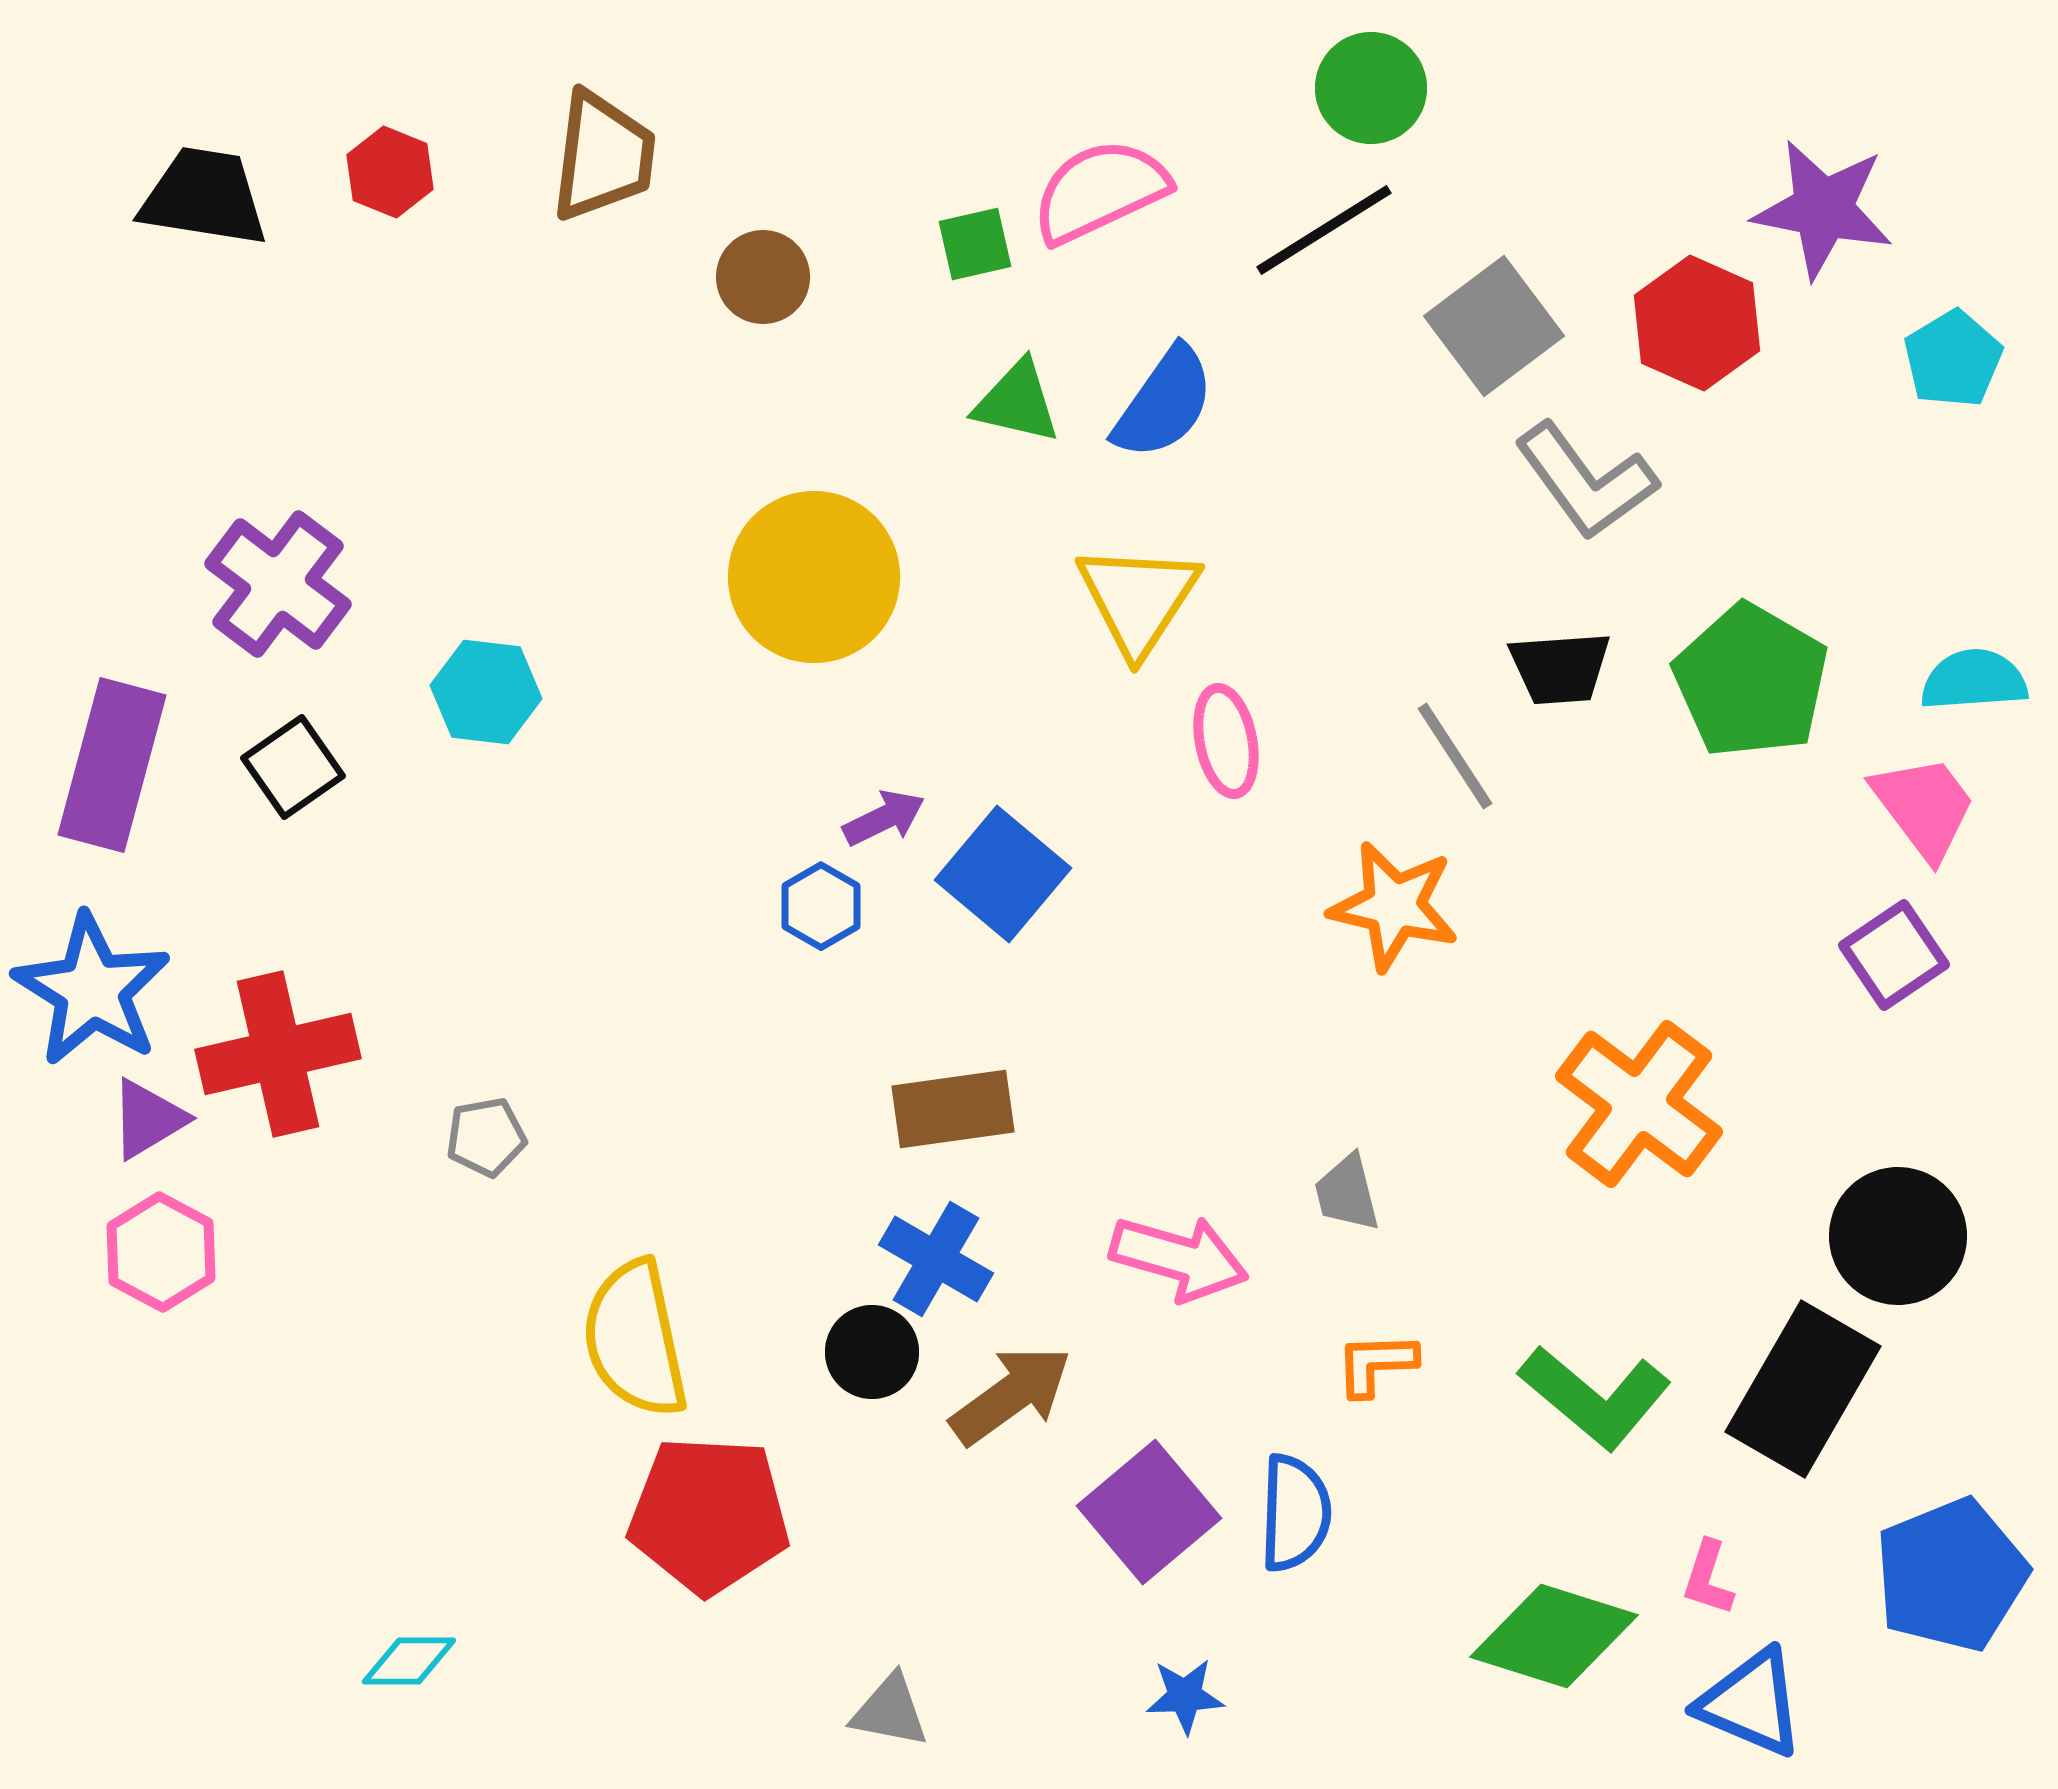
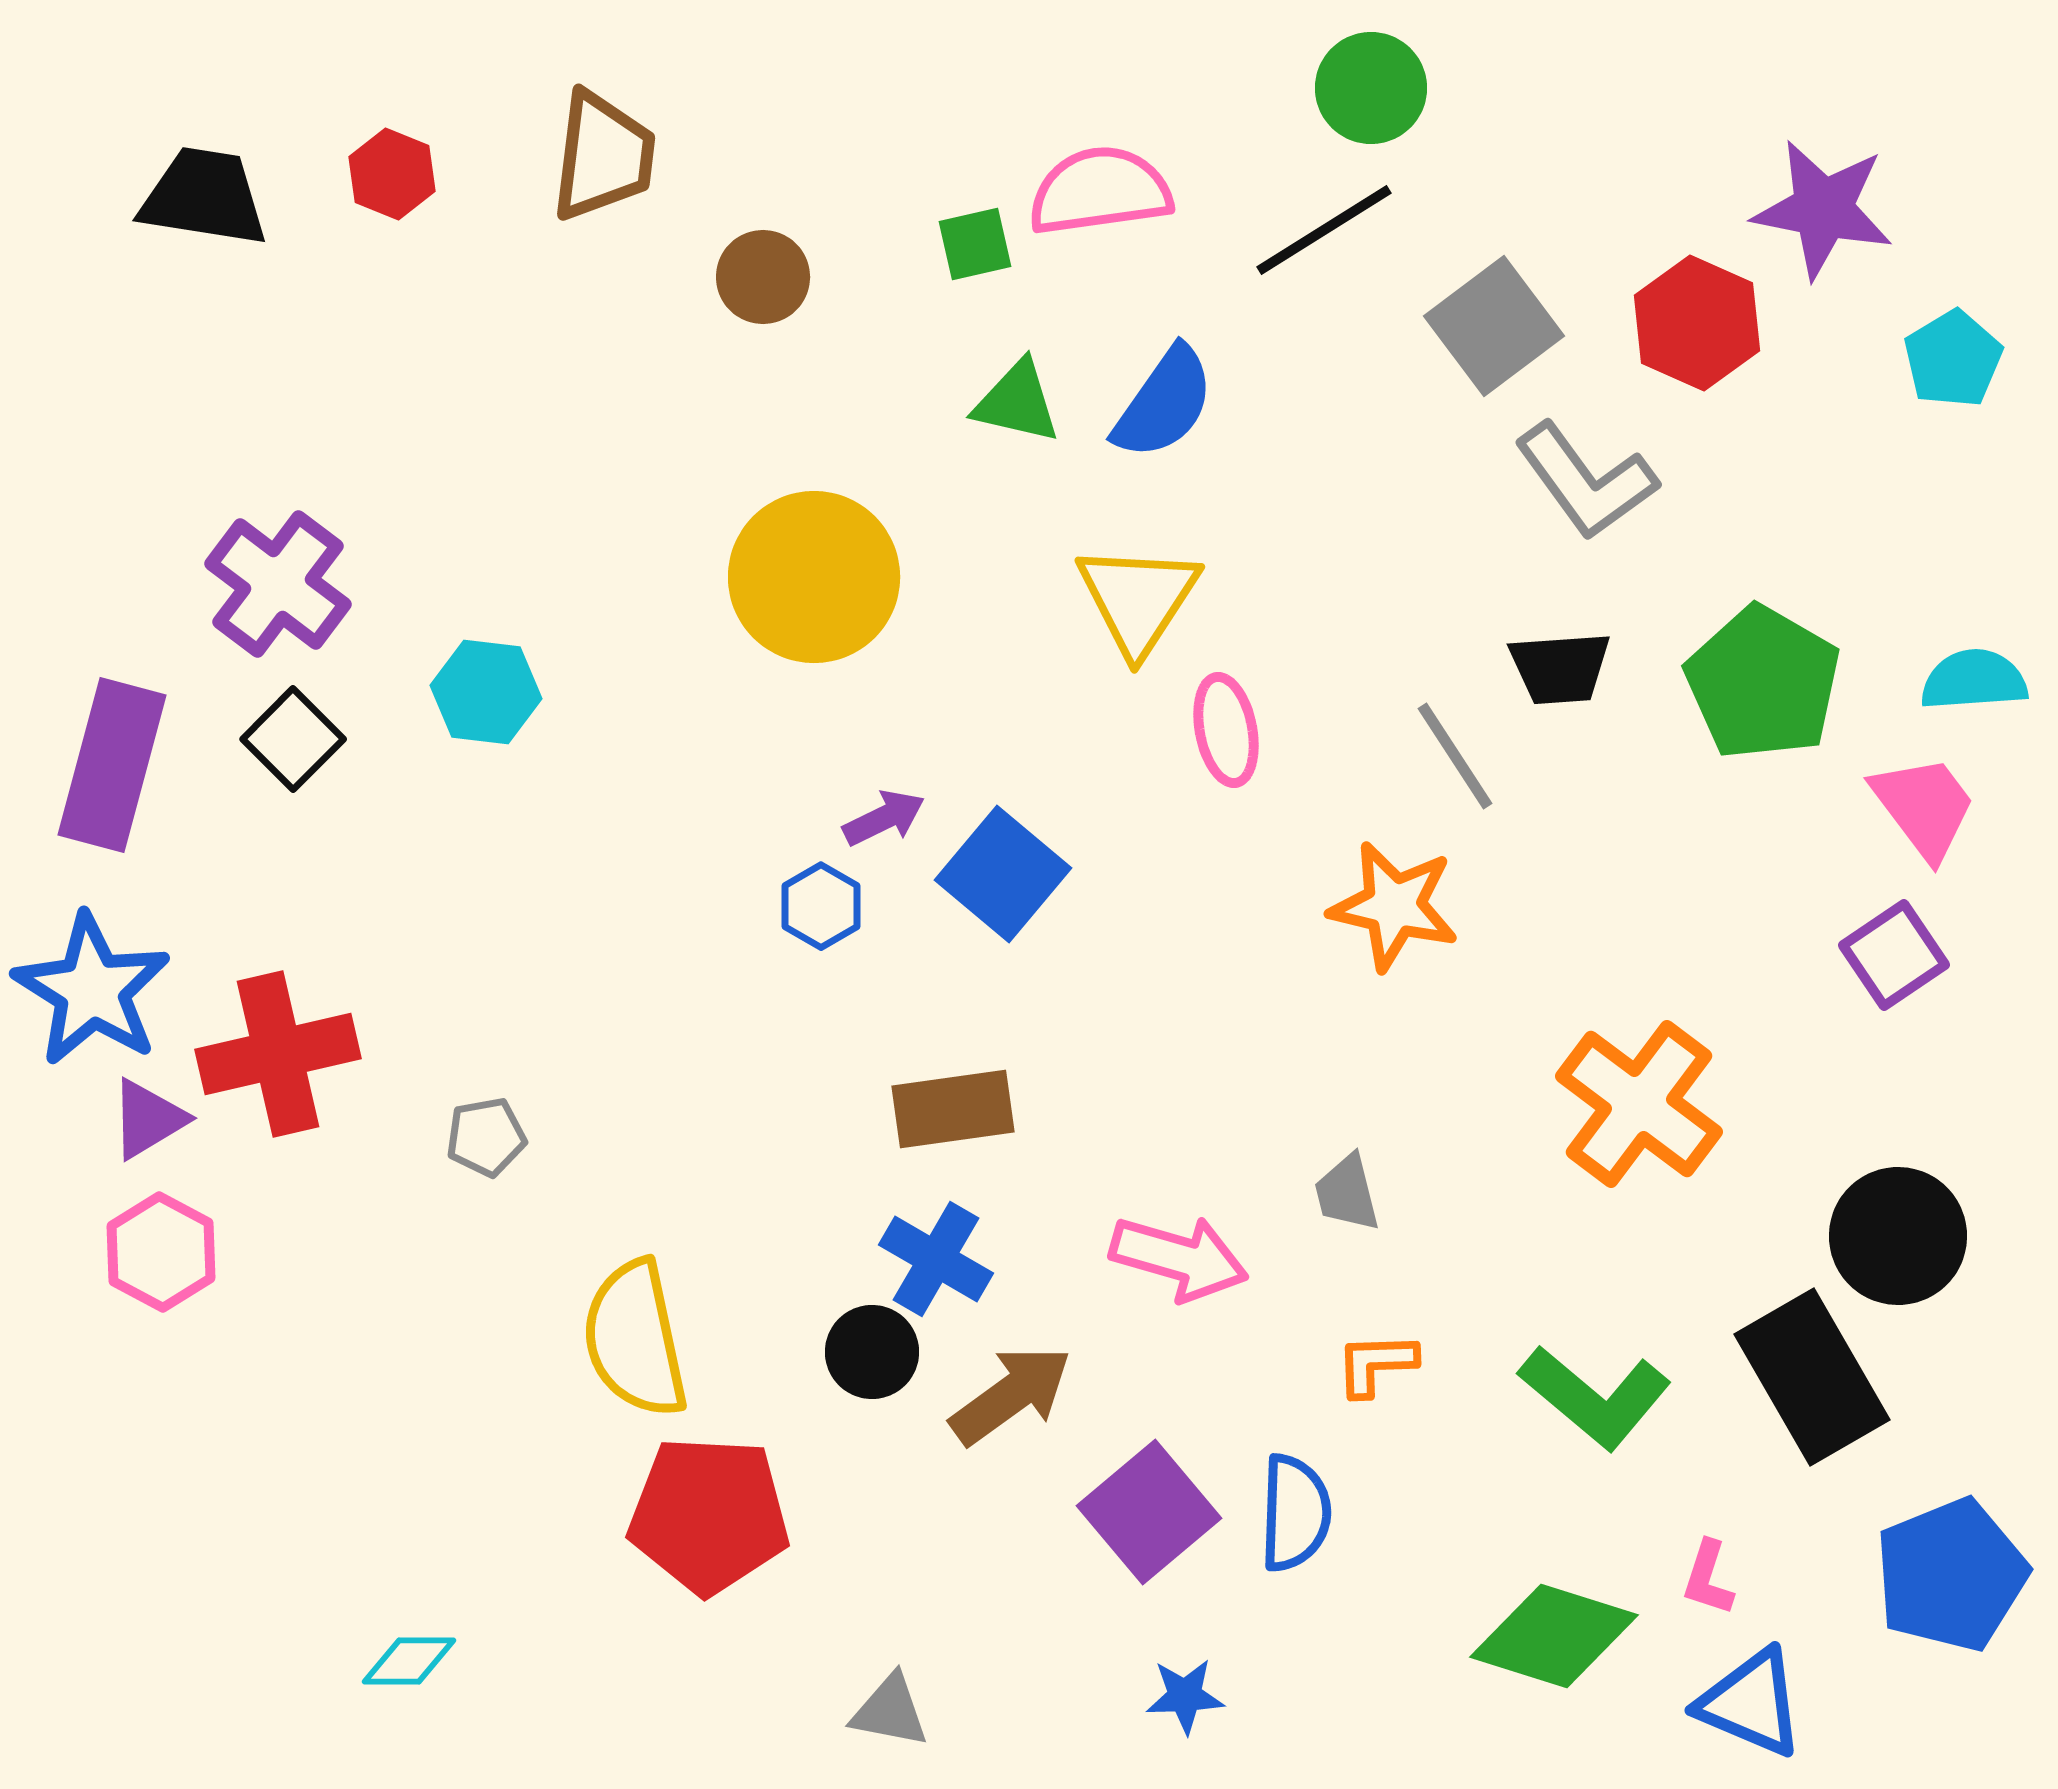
red hexagon at (390, 172): moved 2 px right, 2 px down
pink semicircle at (1100, 191): rotated 17 degrees clockwise
green pentagon at (1751, 681): moved 12 px right, 2 px down
pink ellipse at (1226, 741): moved 11 px up
black square at (293, 767): moved 28 px up; rotated 10 degrees counterclockwise
black rectangle at (1803, 1389): moved 9 px right, 12 px up; rotated 60 degrees counterclockwise
